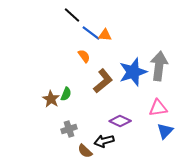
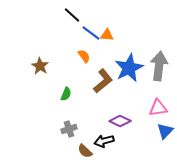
orange triangle: moved 2 px right
blue star: moved 4 px left, 4 px up; rotated 8 degrees counterclockwise
brown star: moved 11 px left, 33 px up
